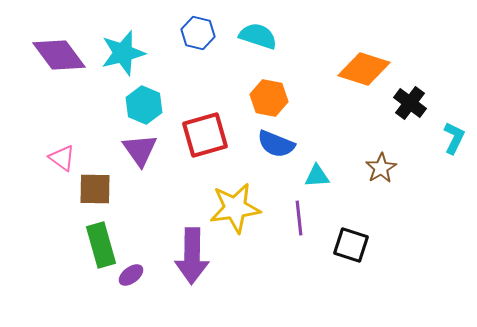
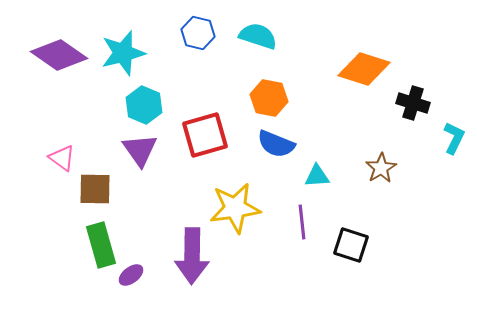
purple diamond: rotated 18 degrees counterclockwise
black cross: moved 3 px right; rotated 20 degrees counterclockwise
purple line: moved 3 px right, 4 px down
